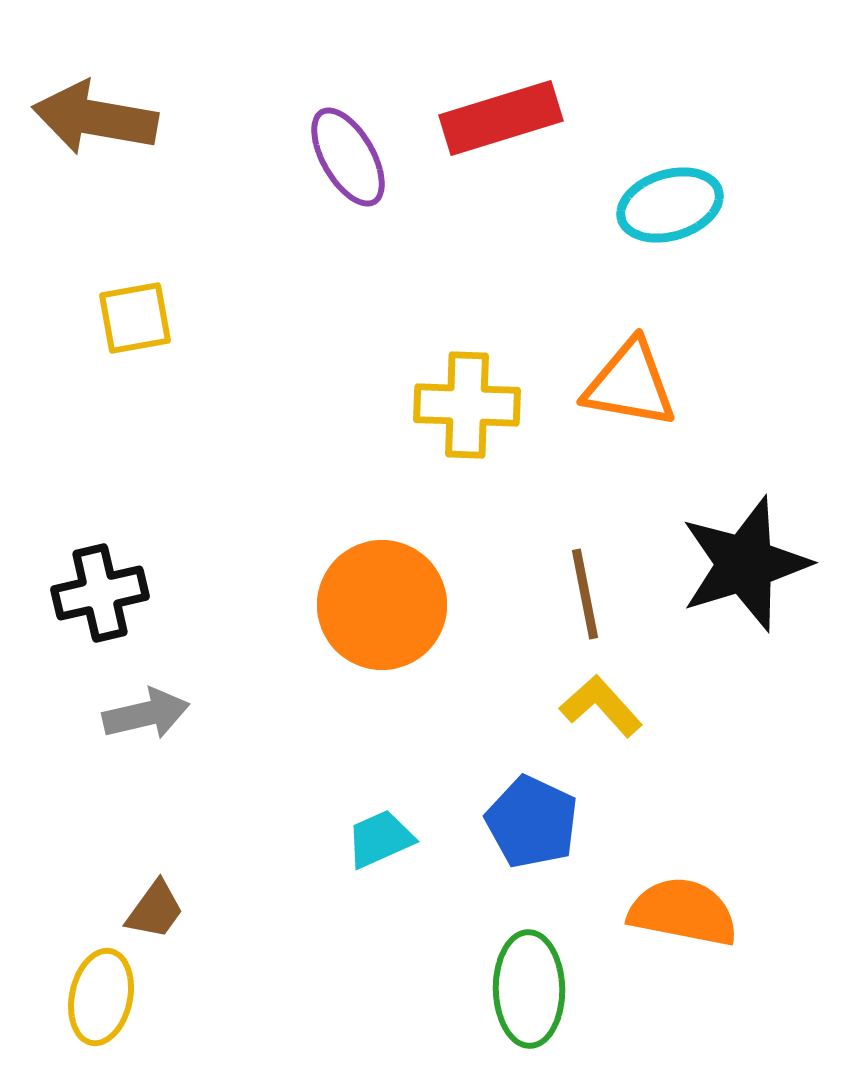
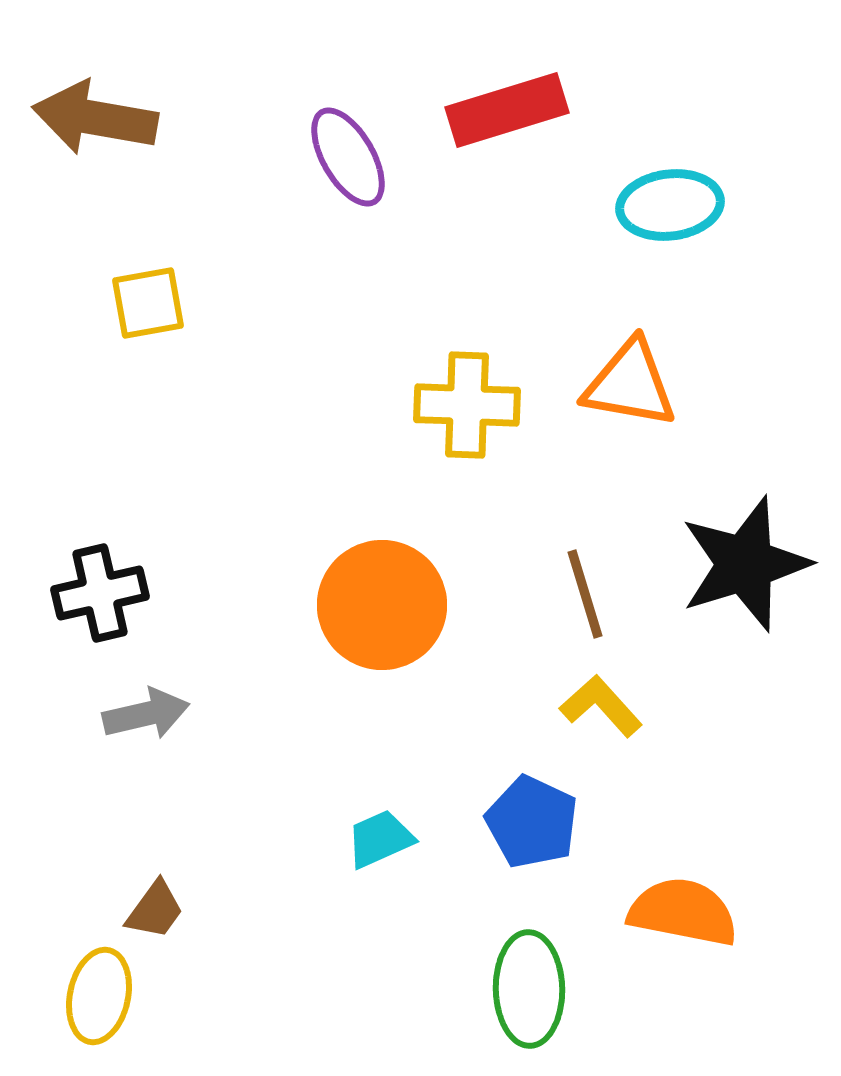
red rectangle: moved 6 px right, 8 px up
cyan ellipse: rotated 10 degrees clockwise
yellow square: moved 13 px right, 15 px up
brown line: rotated 6 degrees counterclockwise
yellow ellipse: moved 2 px left, 1 px up
